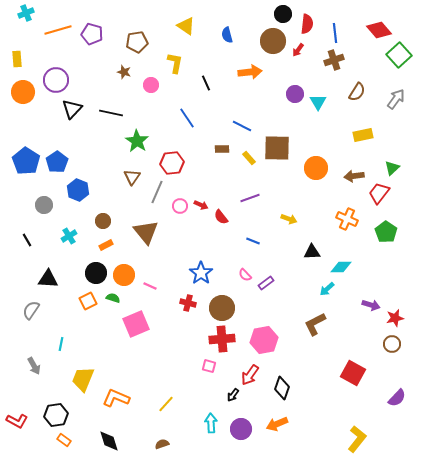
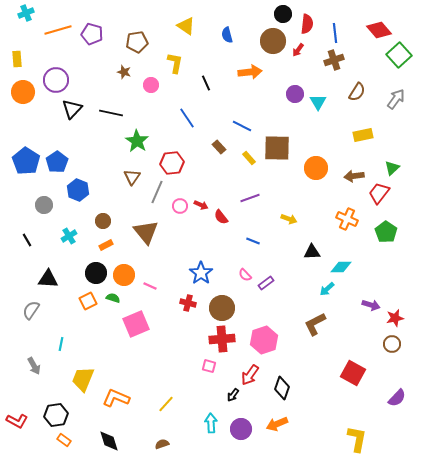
brown rectangle at (222, 149): moved 3 px left, 2 px up; rotated 48 degrees clockwise
pink hexagon at (264, 340): rotated 8 degrees counterclockwise
yellow L-shape at (357, 439): rotated 28 degrees counterclockwise
